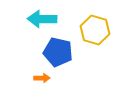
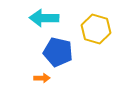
cyan arrow: moved 2 px right, 1 px up
yellow hexagon: moved 1 px right, 1 px up
